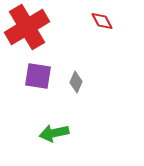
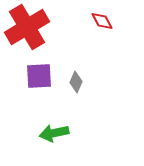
purple square: moved 1 px right; rotated 12 degrees counterclockwise
